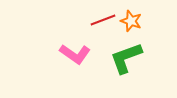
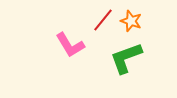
red line: rotated 30 degrees counterclockwise
pink L-shape: moved 5 px left, 9 px up; rotated 24 degrees clockwise
